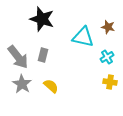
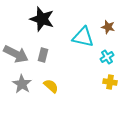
gray arrow: moved 2 px left, 3 px up; rotated 25 degrees counterclockwise
